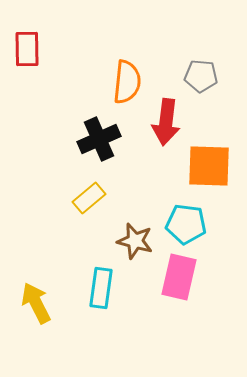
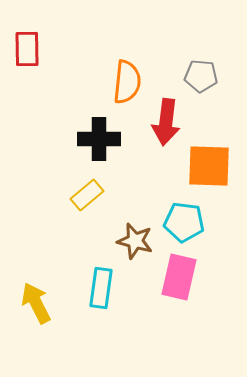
black cross: rotated 24 degrees clockwise
yellow rectangle: moved 2 px left, 3 px up
cyan pentagon: moved 2 px left, 2 px up
